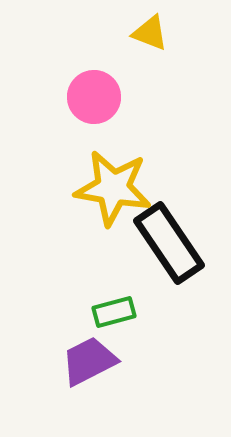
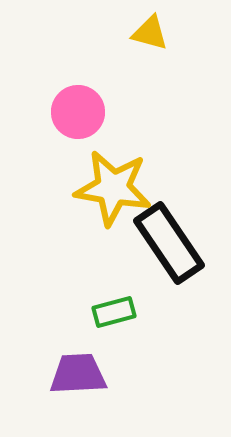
yellow triangle: rotated 6 degrees counterclockwise
pink circle: moved 16 px left, 15 px down
purple trapezoid: moved 11 px left, 13 px down; rotated 24 degrees clockwise
